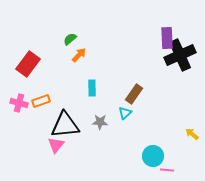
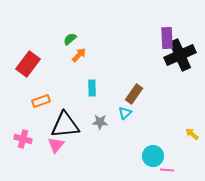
pink cross: moved 4 px right, 36 px down
